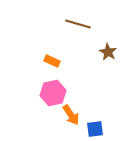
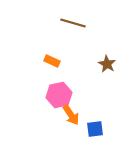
brown line: moved 5 px left, 1 px up
brown star: moved 1 px left, 12 px down
pink hexagon: moved 6 px right, 2 px down
